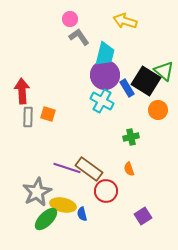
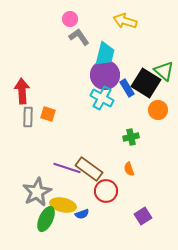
black square: moved 2 px down
cyan cross: moved 3 px up
blue semicircle: rotated 96 degrees counterclockwise
green ellipse: rotated 20 degrees counterclockwise
